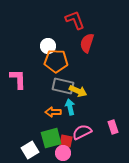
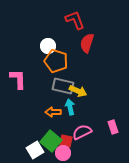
orange pentagon: rotated 15 degrees clockwise
green square: moved 3 px down; rotated 35 degrees counterclockwise
white square: moved 5 px right
